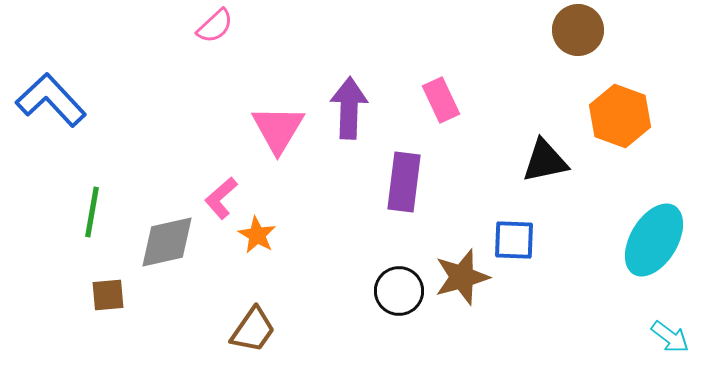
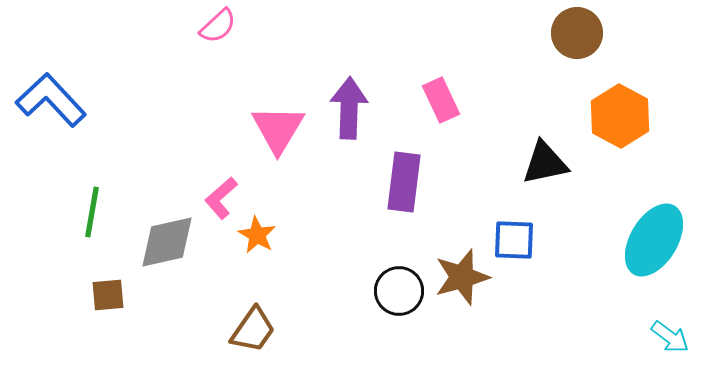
pink semicircle: moved 3 px right
brown circle: moved 1 px left, 3 px down
orange hexagon: rotated 8 degrees clockwise
black triangle: moved 2 px down
